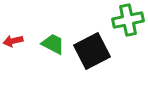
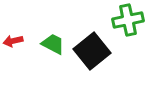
black square: rotated 12 degrees counterclockwise
